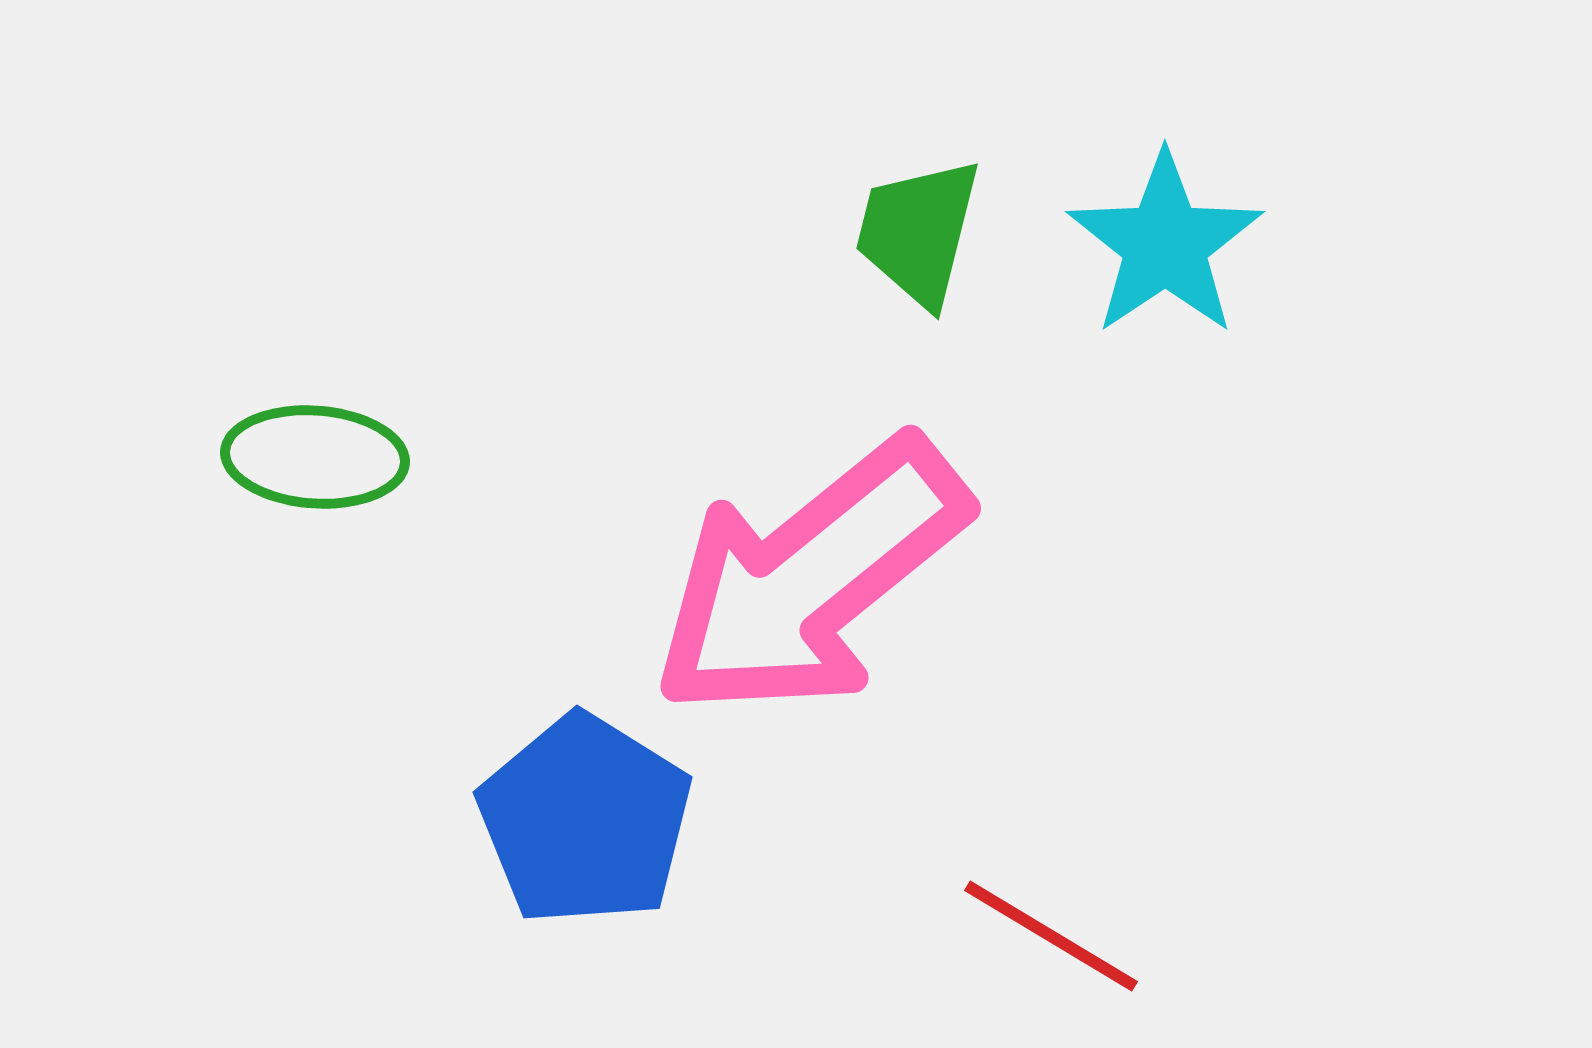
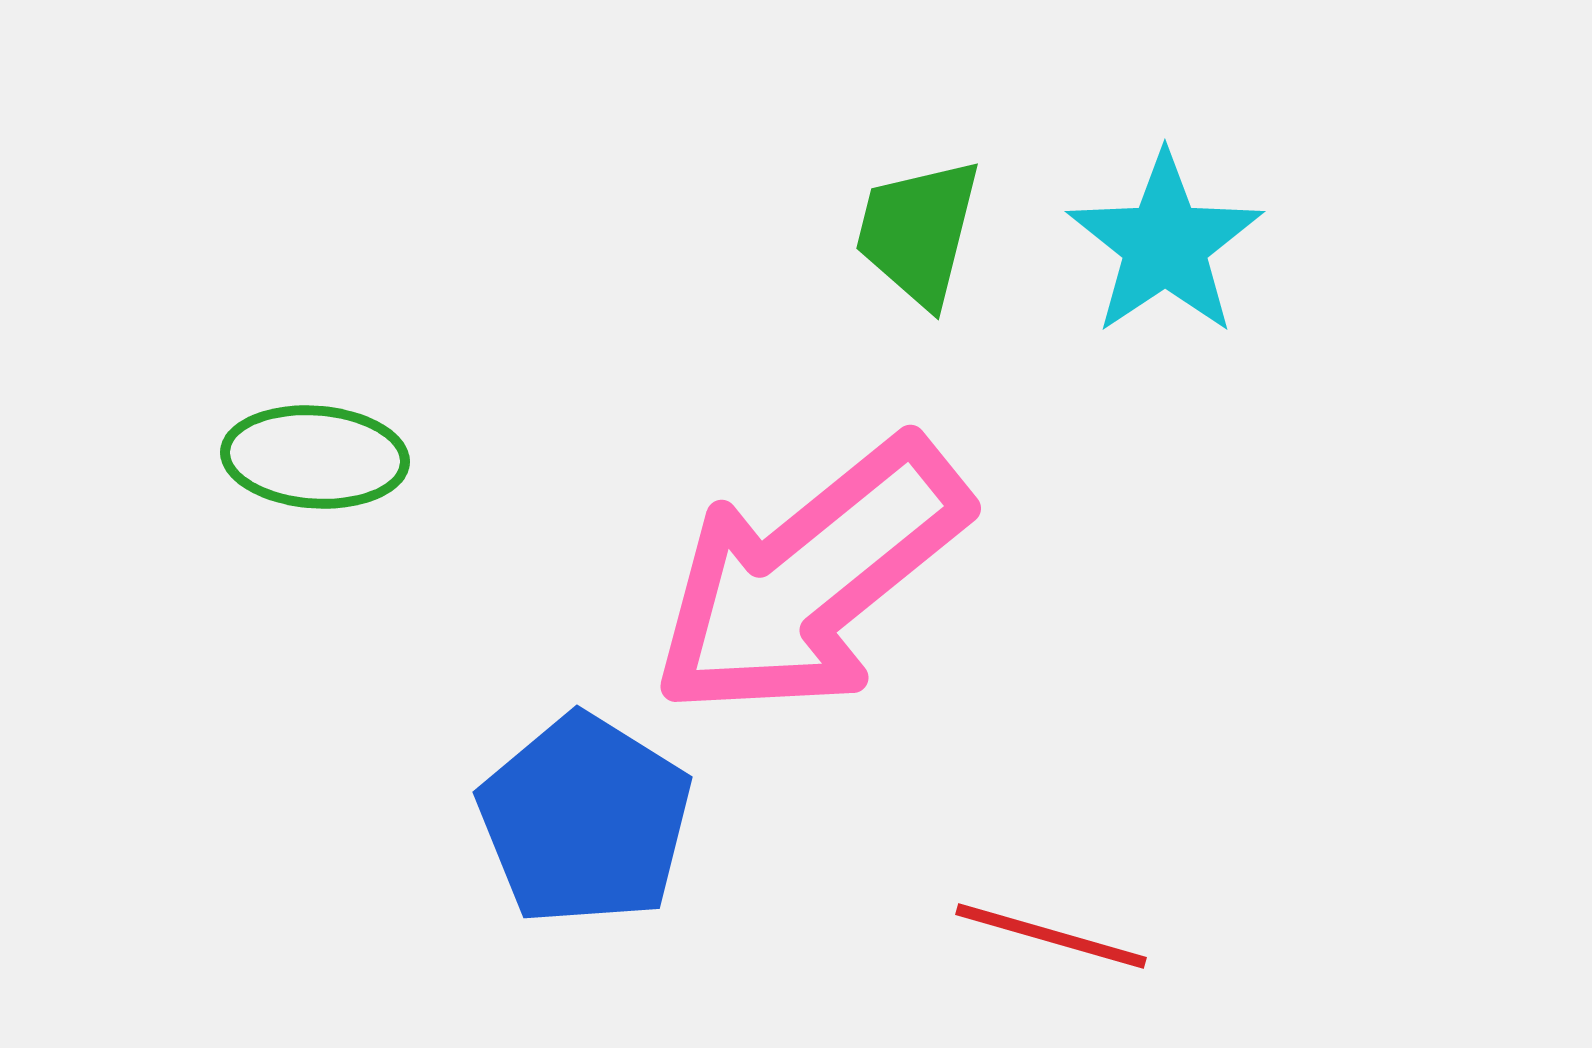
red line: rotated 15 degrees counterclockwise
